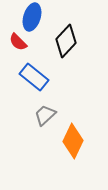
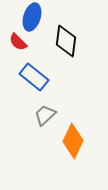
black diamond: rotated 36 degrees counterclockwise
